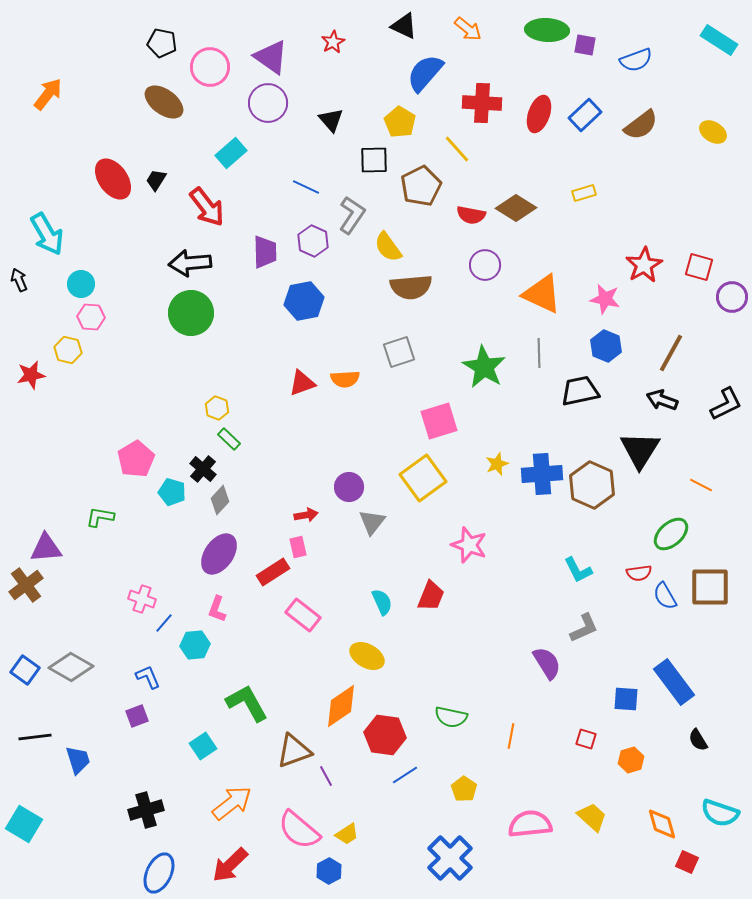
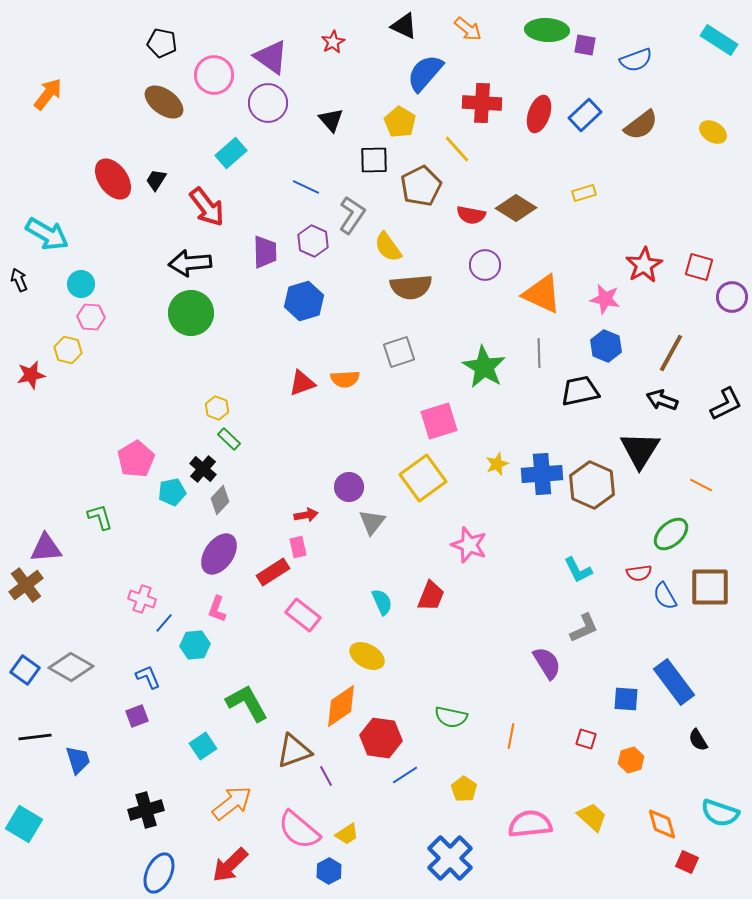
pink circle at (210, 67): moved 4 px right, 8 px down
cyan arrow at (47, 234): rotated 30 degrees counterclockwise
blue hexagon at (304, 301): rotated 6 degrees counterclockwise
cyan pentagon at (172, 492): rotated 28 degrees counterclockwise
green L-shape at (100, 517): rotated 64 degrees clockwise
red hexagon at (385, 735): moved 4 px left, 3 px down
